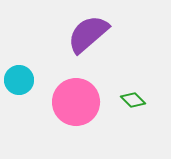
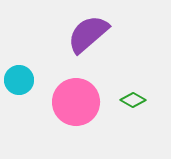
green diamond: rotated 15 degrees counterclockwise
